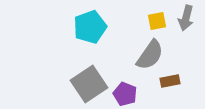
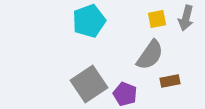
yellow square: moved 2 px up
cyan pentagon: moved 1 px left, 6 px up
